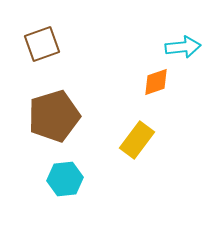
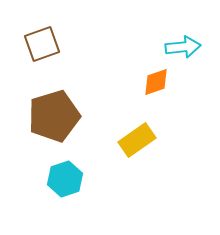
yellow rectangle: rotated 18 degrees clockwise
cyan hexagon: rotated 12 degrees counterclockwise
